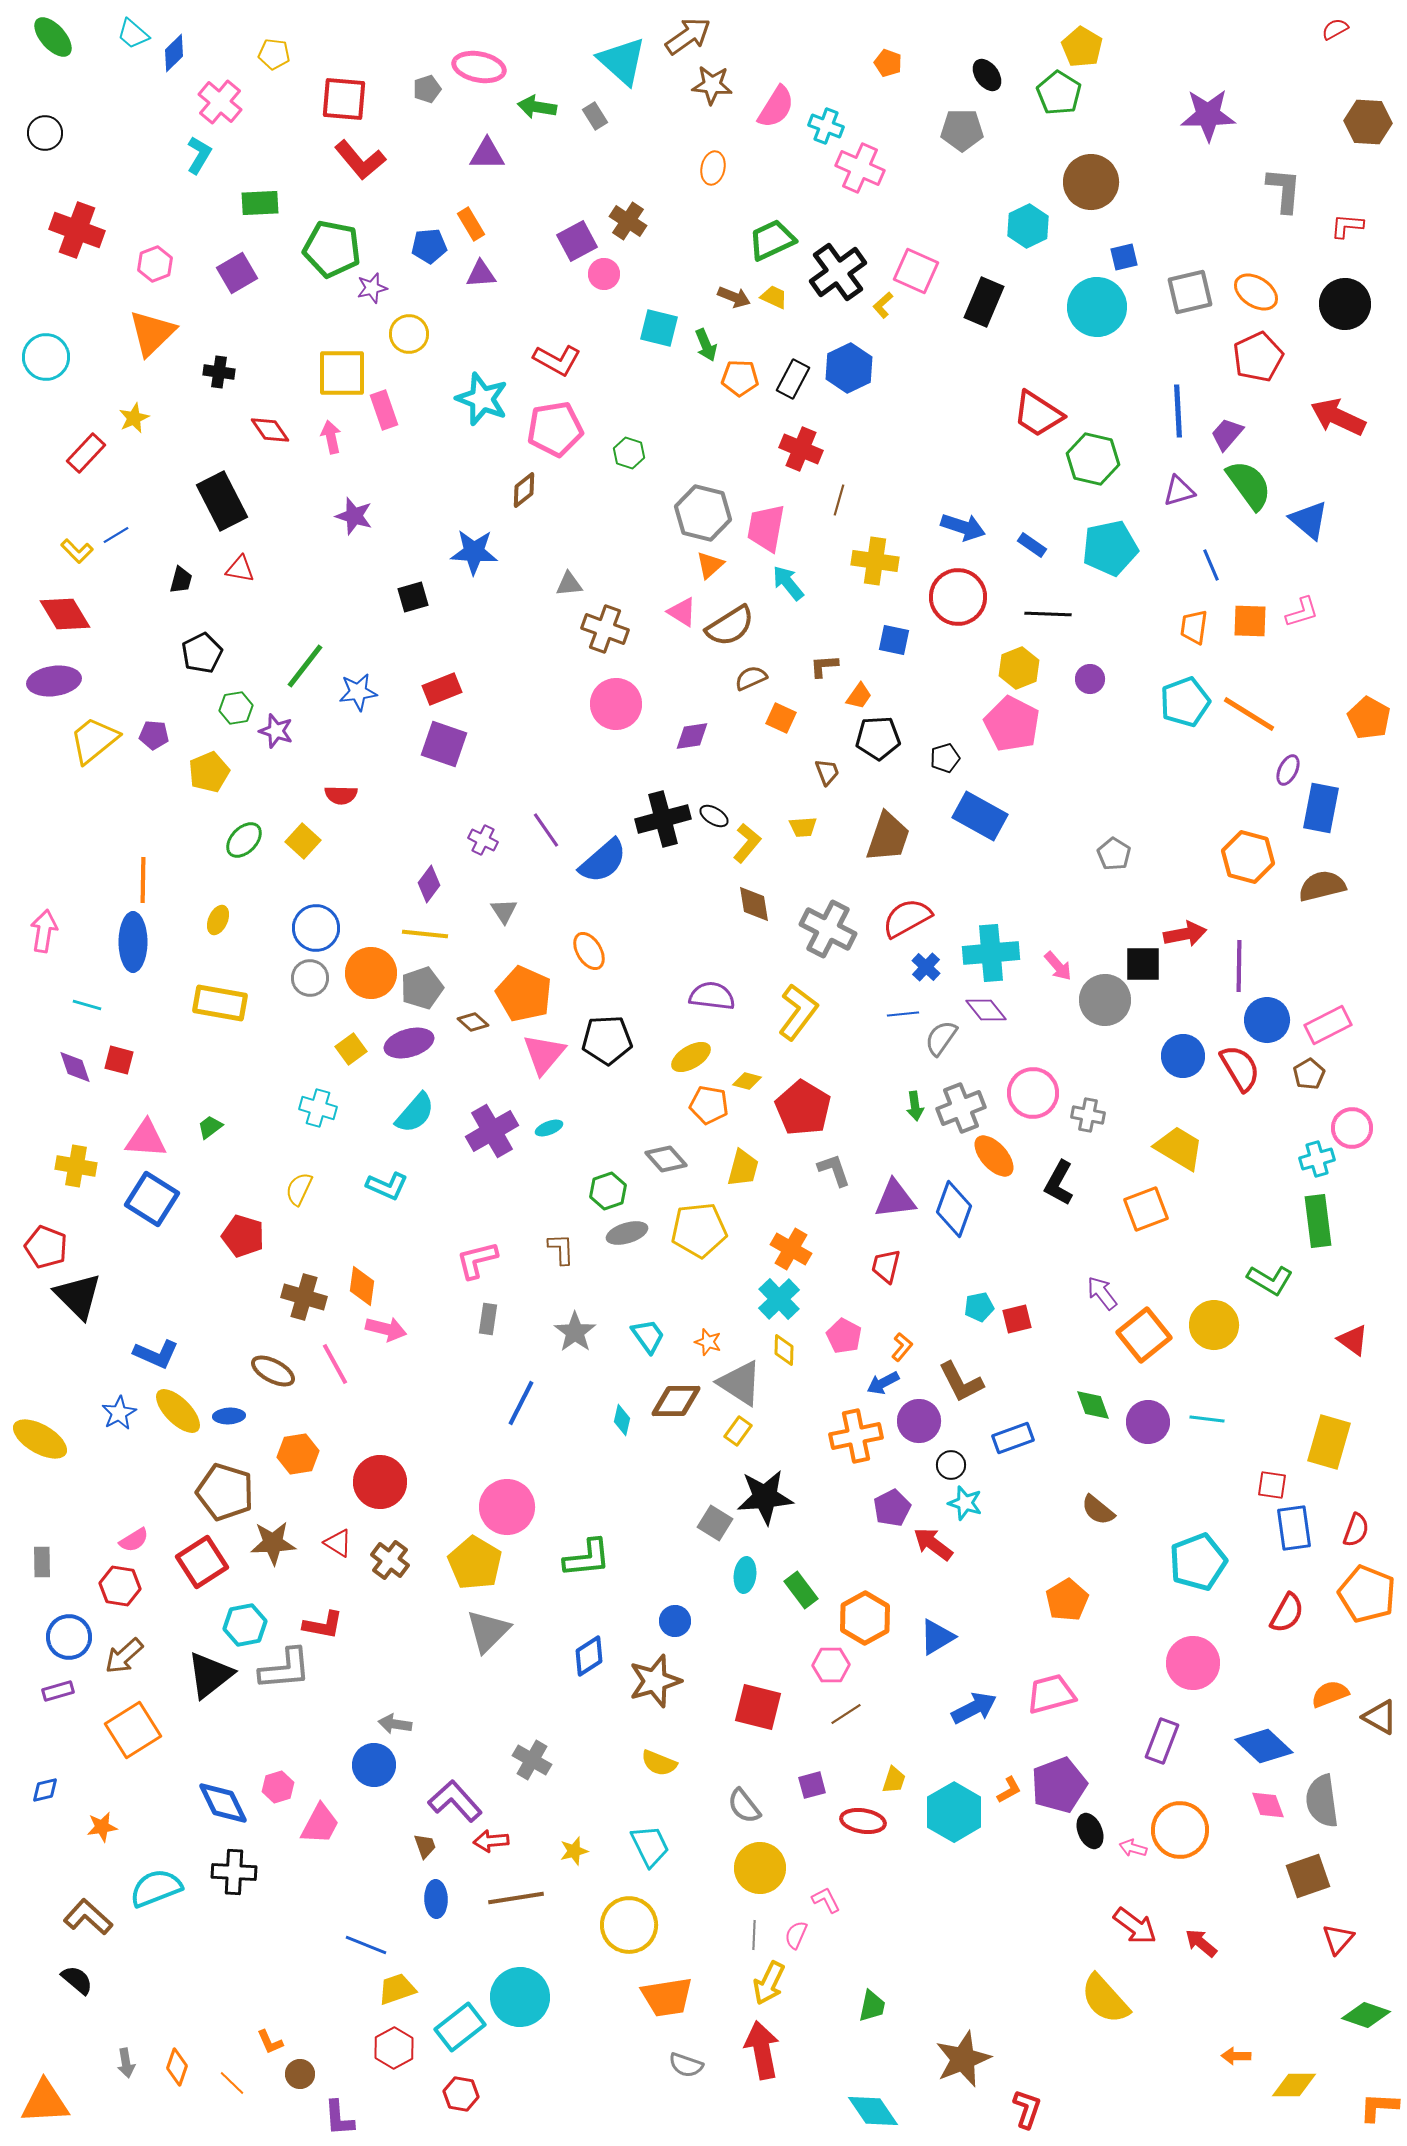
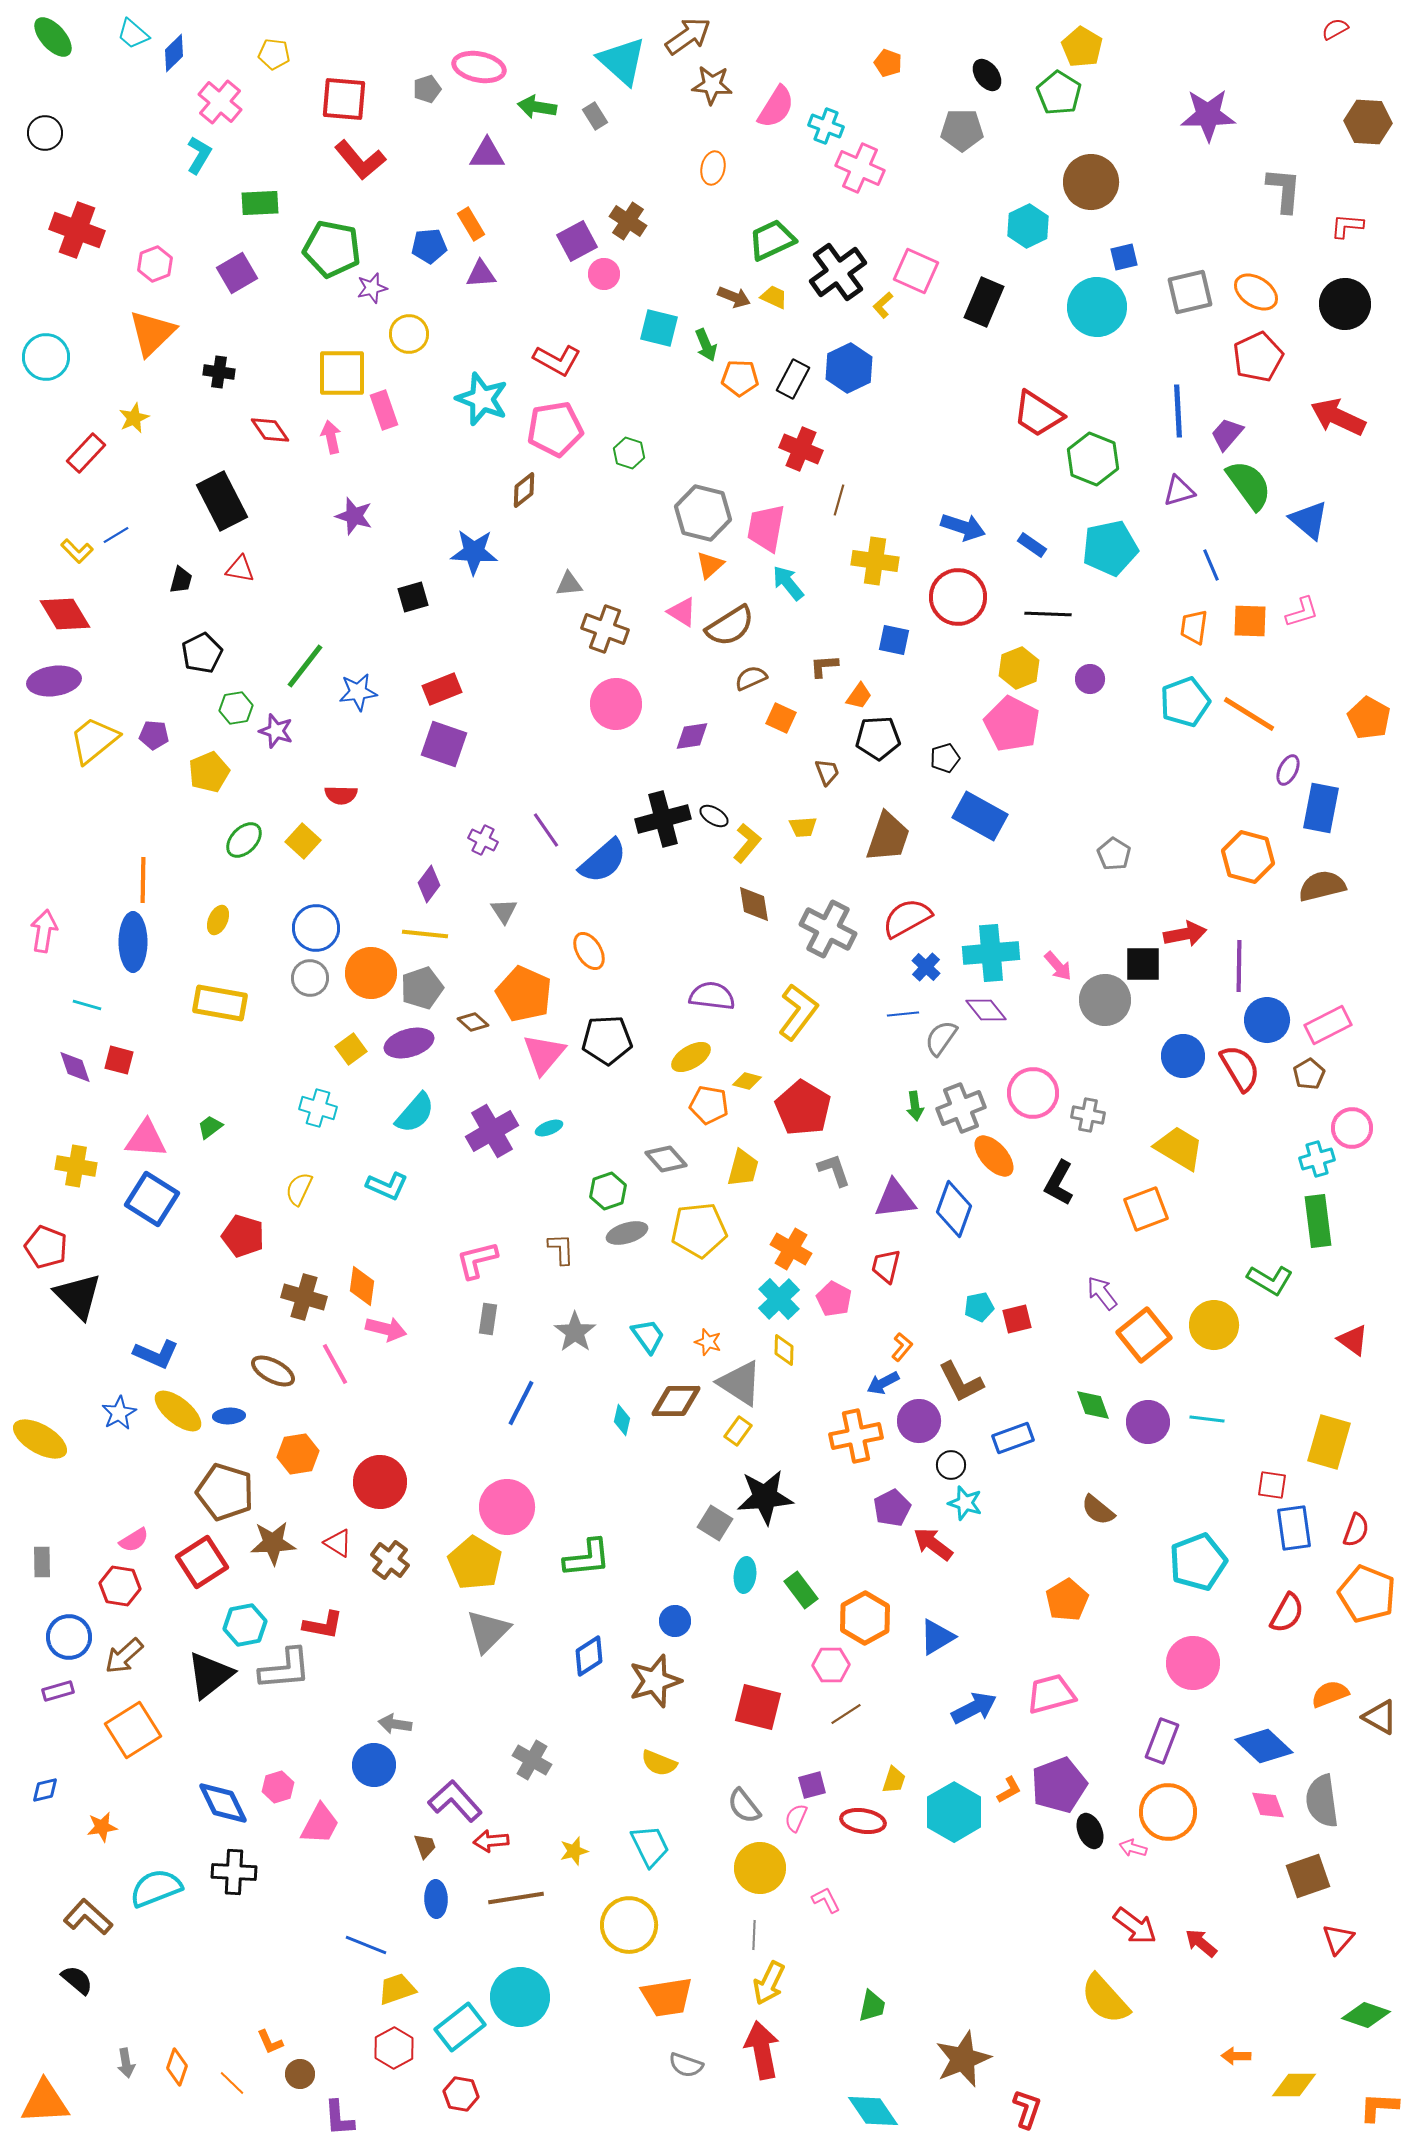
green hexagon at (1093, 459): rotated 9 degrees clockwise
pink pentagon at (844, 1336): moved 10 px left, 37 px up
yellow ellipse at (178, 1411): rotated 6 degrees counterclockwise
orange circle at (1180, 1830): moved 12 px left, 18 px up
pink semicircle at (796, 1935): moved 117 px up
